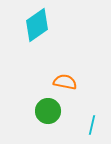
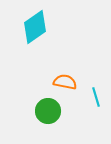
cyan diamond: moved 2 px left, 2 px down
cyan line: moved 4 px right, 28 px up; rotated 30 degrees counterclockwise
